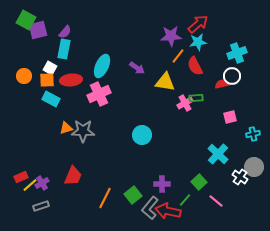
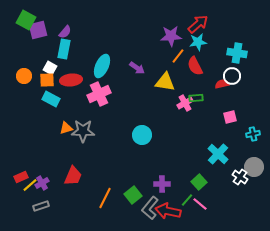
cyan cross at (237, 53): rotated 30 degrees clockwise
green line at (185, 200): moved 2 px right
pink line at (216, 201): moved 16 px left, 3 px down
